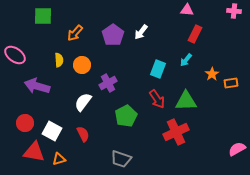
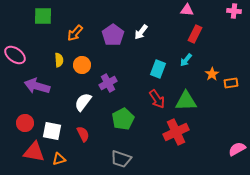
green pentagon: moved 3 px left, 3 px down
white square: rotated 18 degrees counterclockwise
